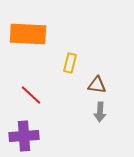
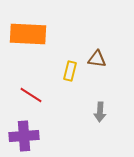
yellow rectangle: moved 8 px down
brown triangle: moved 26 px up
red line: rotated 10 degrees counterclockwise
